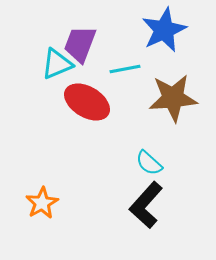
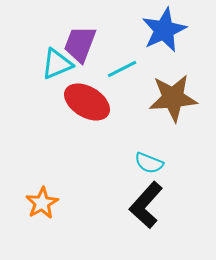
cyan line: moved 3 px left; rotated 16 degrees counterclockwise
cyan semicircle: rotated 20 degrees counterclockwise
